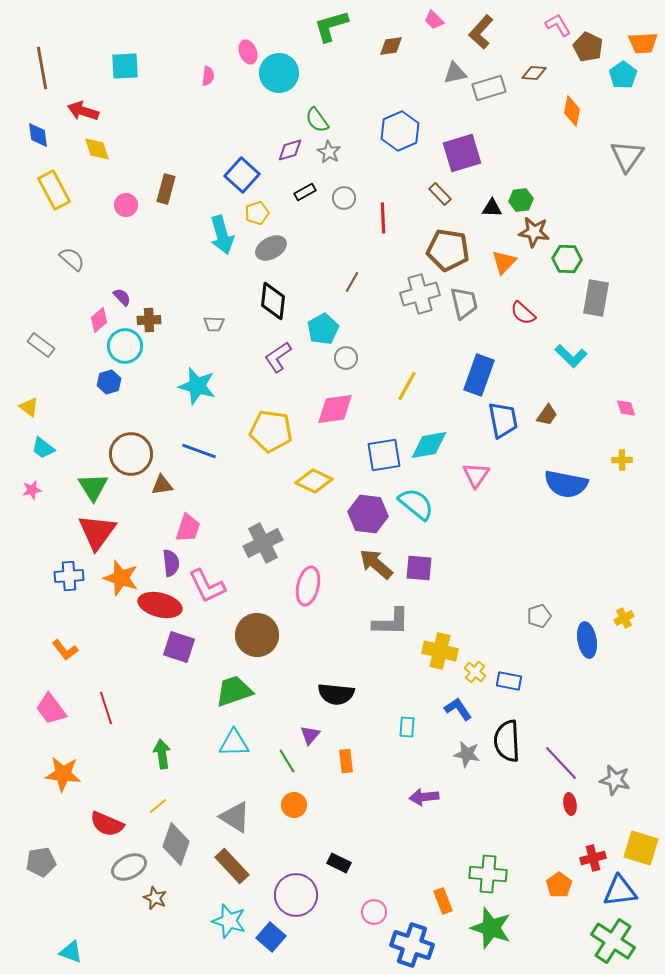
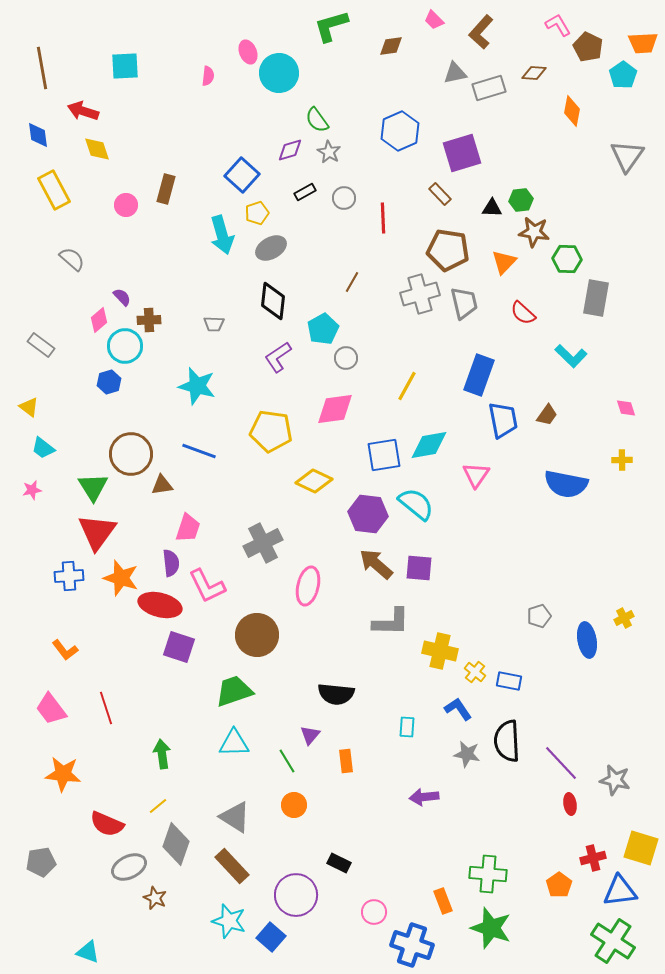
cyan triangle at (71, 952): moved 17 px right
